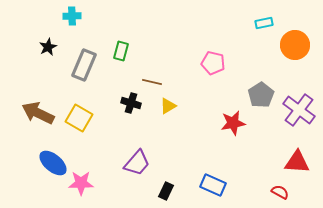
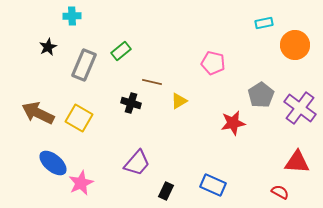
green rectangle: rotated 36 degrees clockwise
yellow triangle: moved 11 px right, 5 px up
purple cross: moved 1 px right, 2 px up
pink star: rotated 25 degrees counterclockwise
